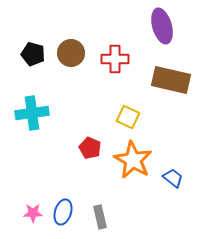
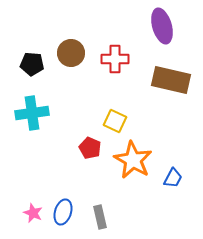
black pentagon: moved 1 px left, 10 px down; rotated 10 degrees counterclockwise
yellow square: moved 13 px left, 4 px down
blue trapezoid: rotated 80 degrees clockwise
pink star: rotated 24 degrees clockwise
